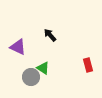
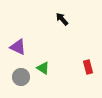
black arrow: moved 12 px right, 16 px up
red rectangle: moved 2 px down
gray circle: moved 10 px left
